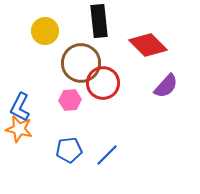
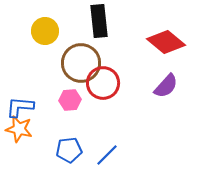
red diamond: moved 18 px right, 3 px up; rotated 6 degrees counterclockwise
blue L-shape: rotated 68 degrees clockwise
